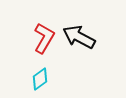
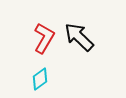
black arrow: rotated 16 degrees clockwise
